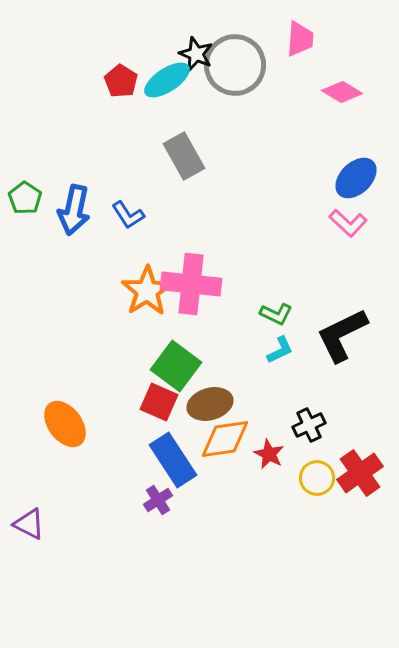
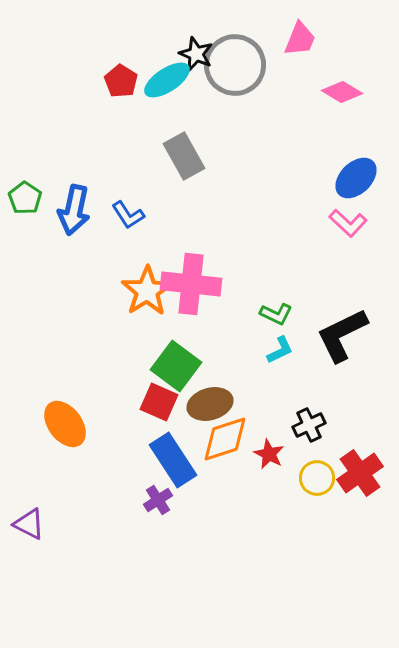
pink trapezoid: rotated 18 degrees clockwise
orange diamond: rotated 10 degrees counterclockwise
